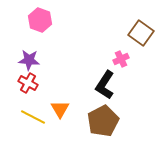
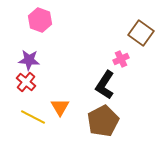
red cross: moved 2 px left, 1 px up; rotated 12 degrees clockwise
orange triangle: moved 2 px up
